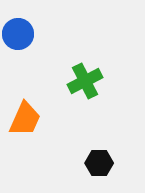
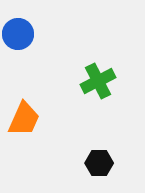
green cross: moved 13 px right
orange trapezoid: moved 1 px left
